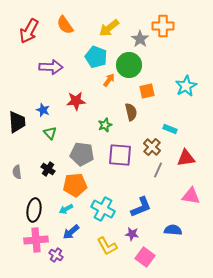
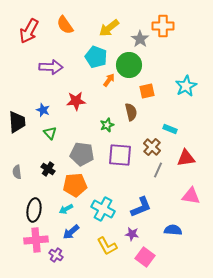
green star: moved 2 px right
